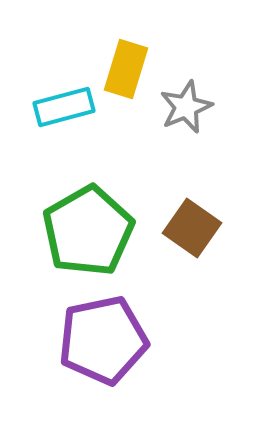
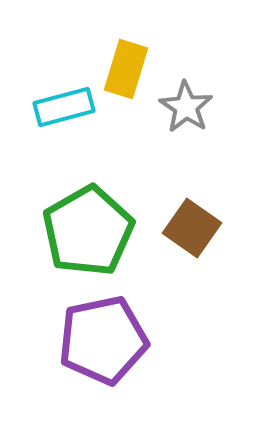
gray star: rotated 16 degrees counterclockwise
